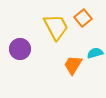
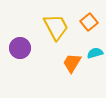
orange square: moved 6 px right, 4 px down
purple circle: moved 1 px up
orange trapezoid: moved 1 px left, 2 px up
